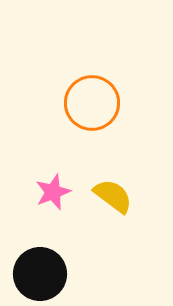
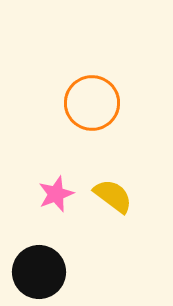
pink star: moved 3 px right, 2 px down
black circle: moved 1 px left, 2 px up
